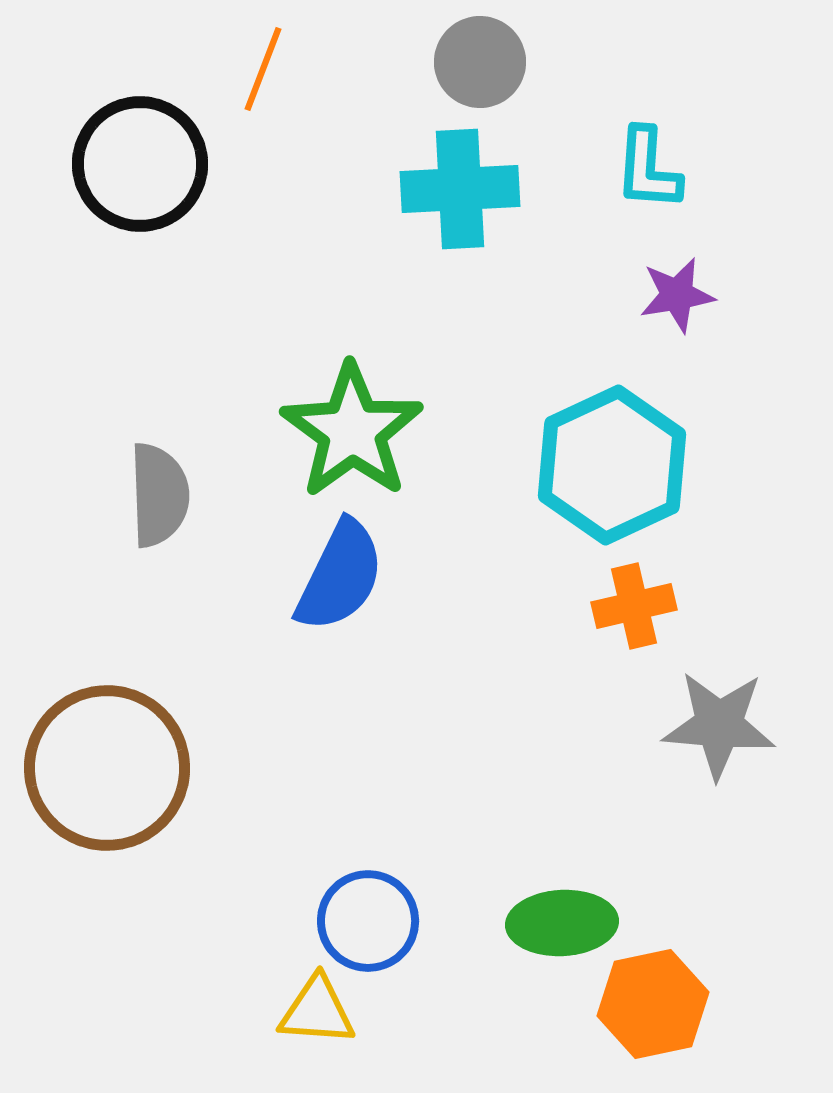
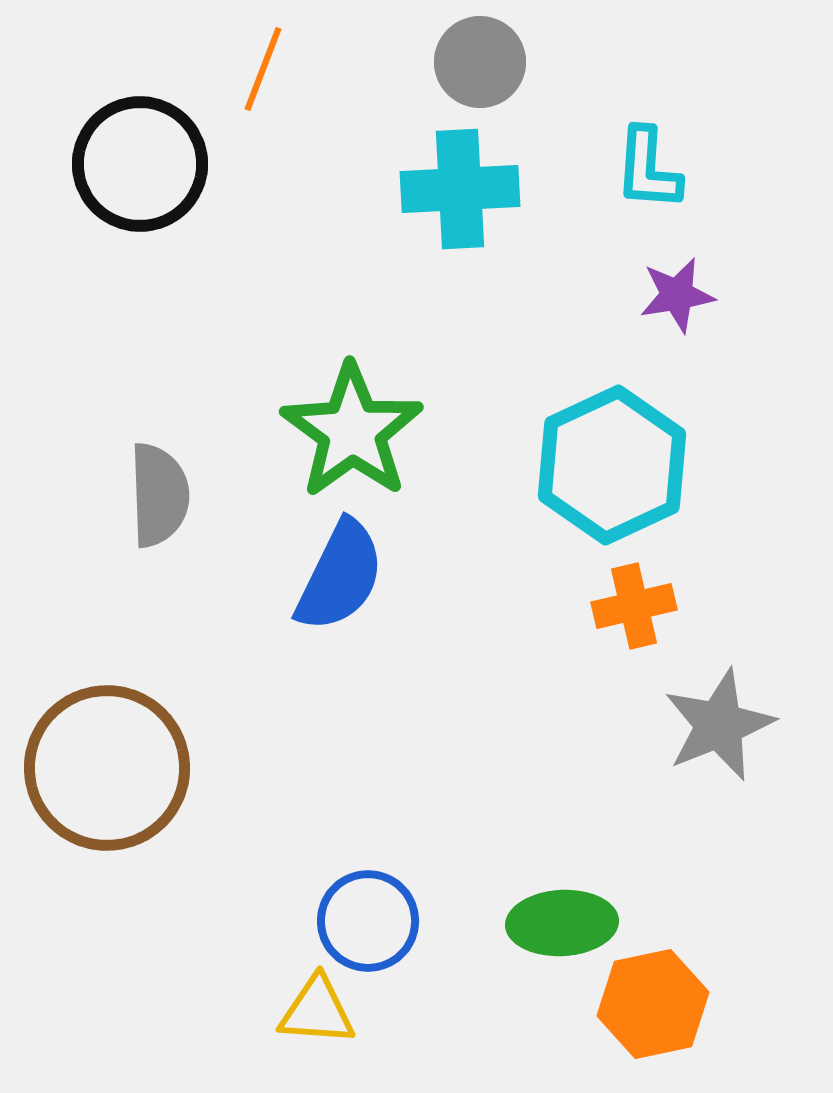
gray star: rotated 27 degrees counterclockwise
